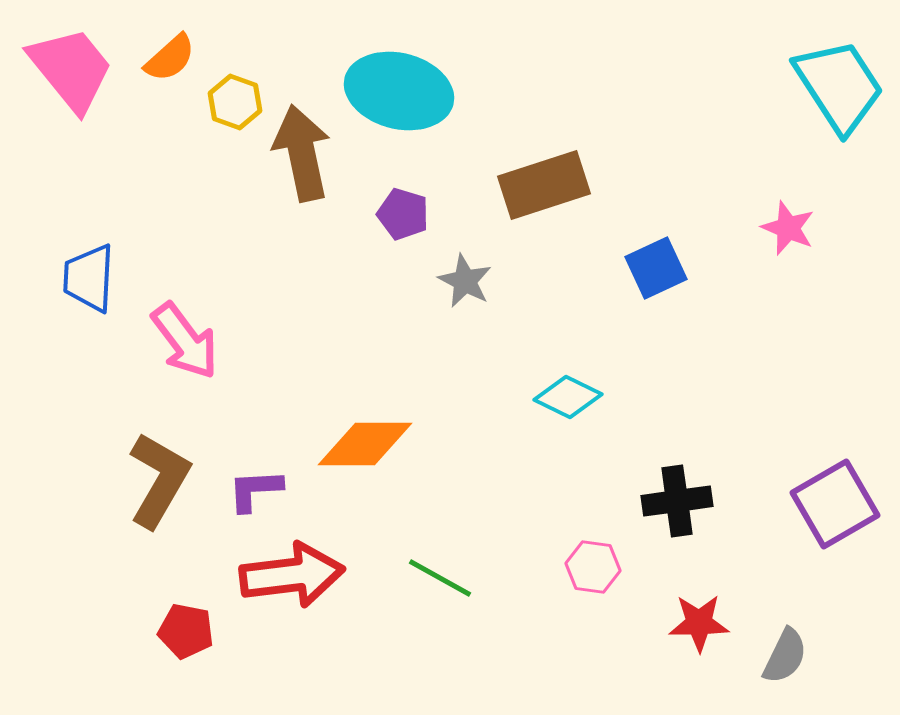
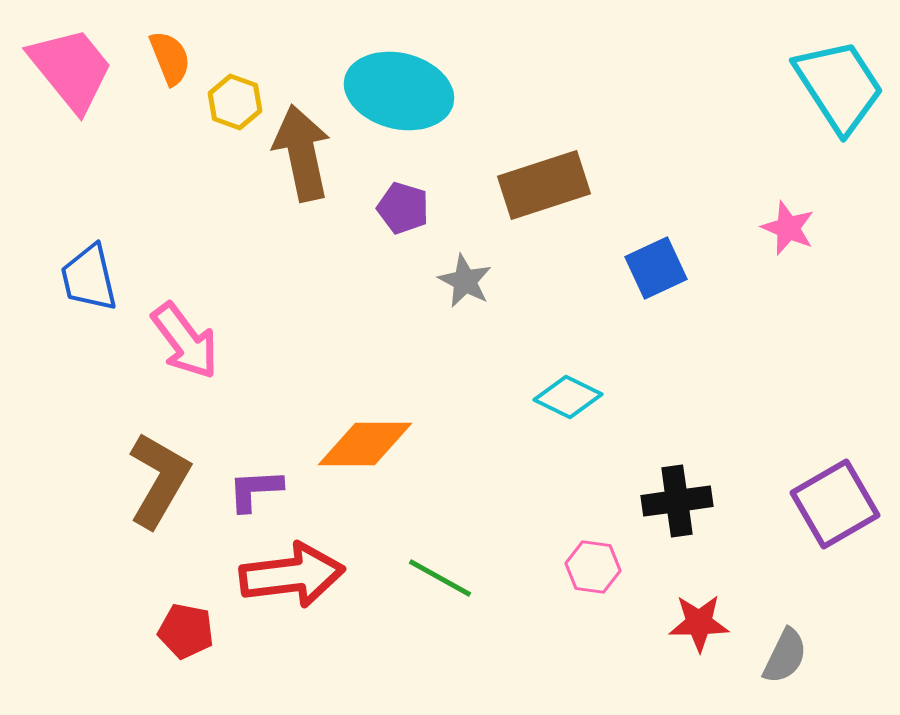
orange semicircle: rotated 70 degrees counterclockwise
purple pentagon: moved 6 px up
blue trapezoid: rotated 16 degrees counterclockwise
